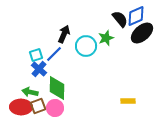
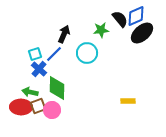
green star: moved 5 px left, 8 px up; rotated 14 degrees clockwise
cyan circle: moved 1 px right, 7 px down
cyan square: moved 1 px left, 1 px up
pink circle: moved 3 px left, 2 px down
